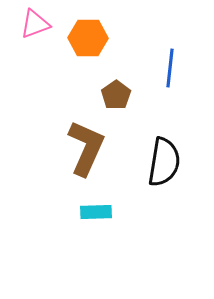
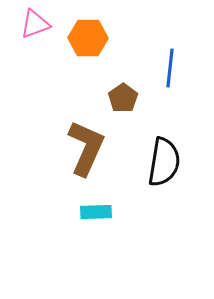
brown pentagon: moved 7 px right, 3 px down
